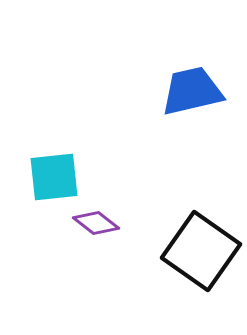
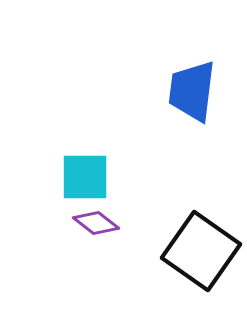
blue trapezoid: rotated 70 degrees counterclockwise
cyan square: moved 31 px right; rotated 6 degrees clockwise
